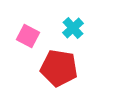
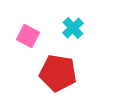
red pentagon: moved 1 px left, 5 px down
